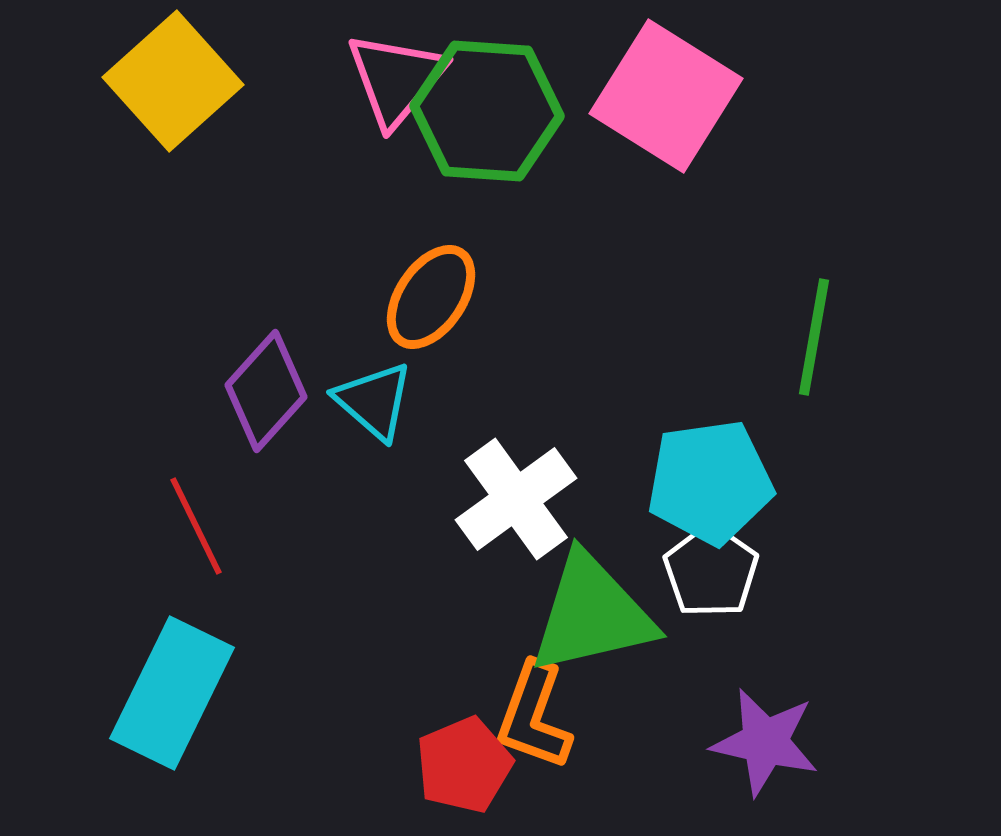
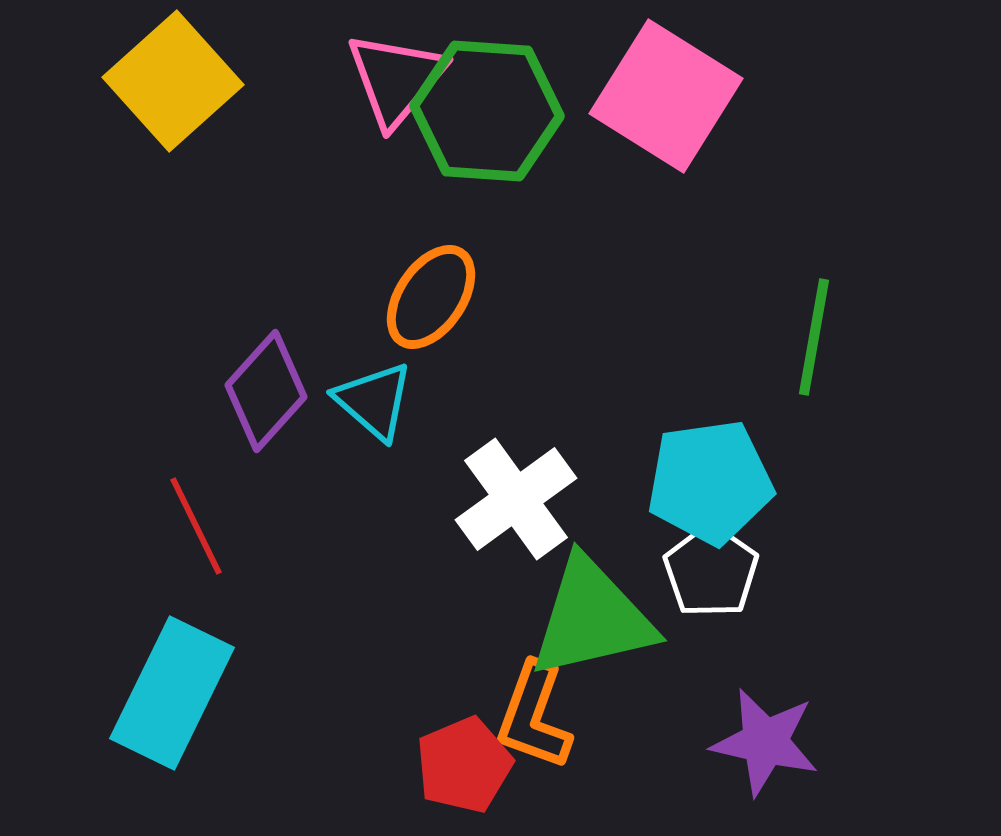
green triangle: moved 4 px down
